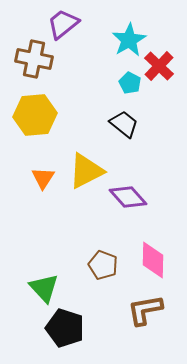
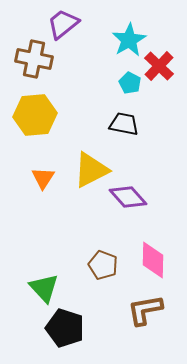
black trapezoid: rotated 28 degrees counterclockwise
yellow triangle: moved 5 px right, 1 px up
